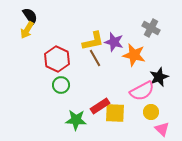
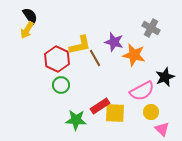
yellow L-shape: moved 13 px left, 4 px down
black star: moved 6 px right
